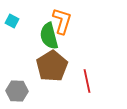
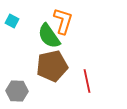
orange L-shape: moved 1 px right
green semicircle: rotated 20 degrees counterclockwise
brown pentagon: rotated 20 degrees clockwise
